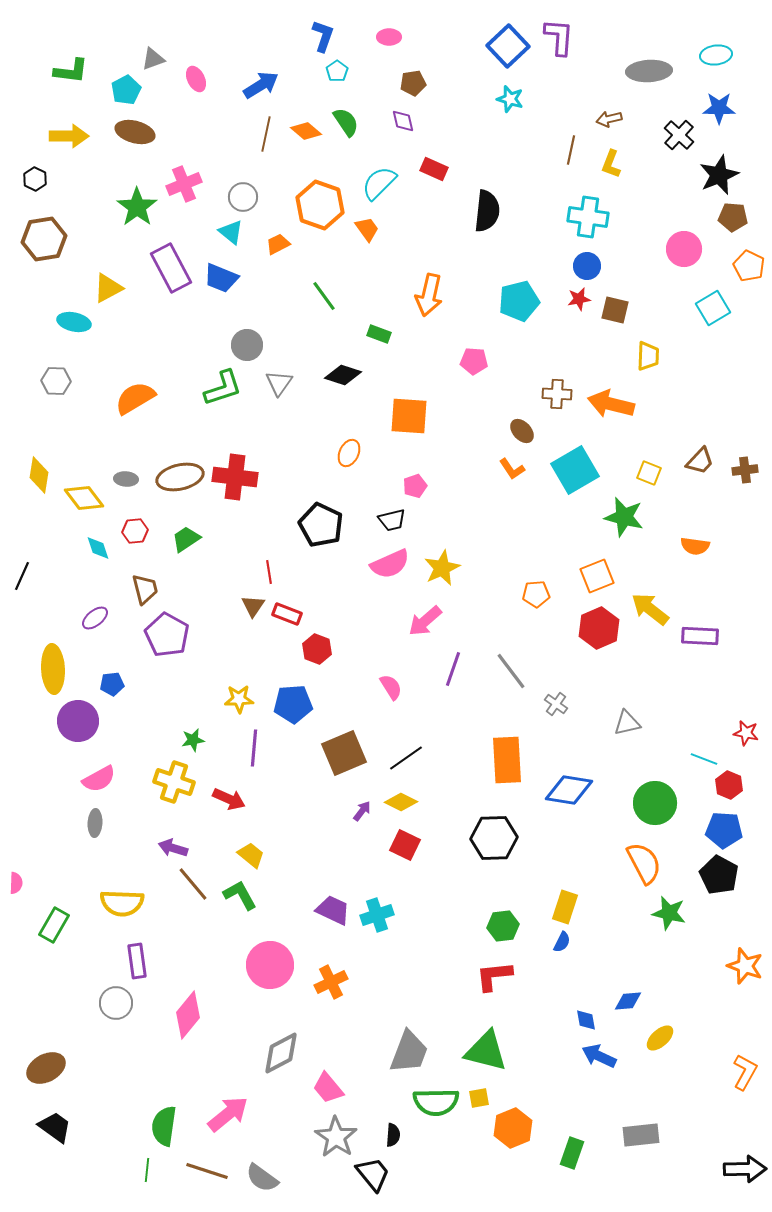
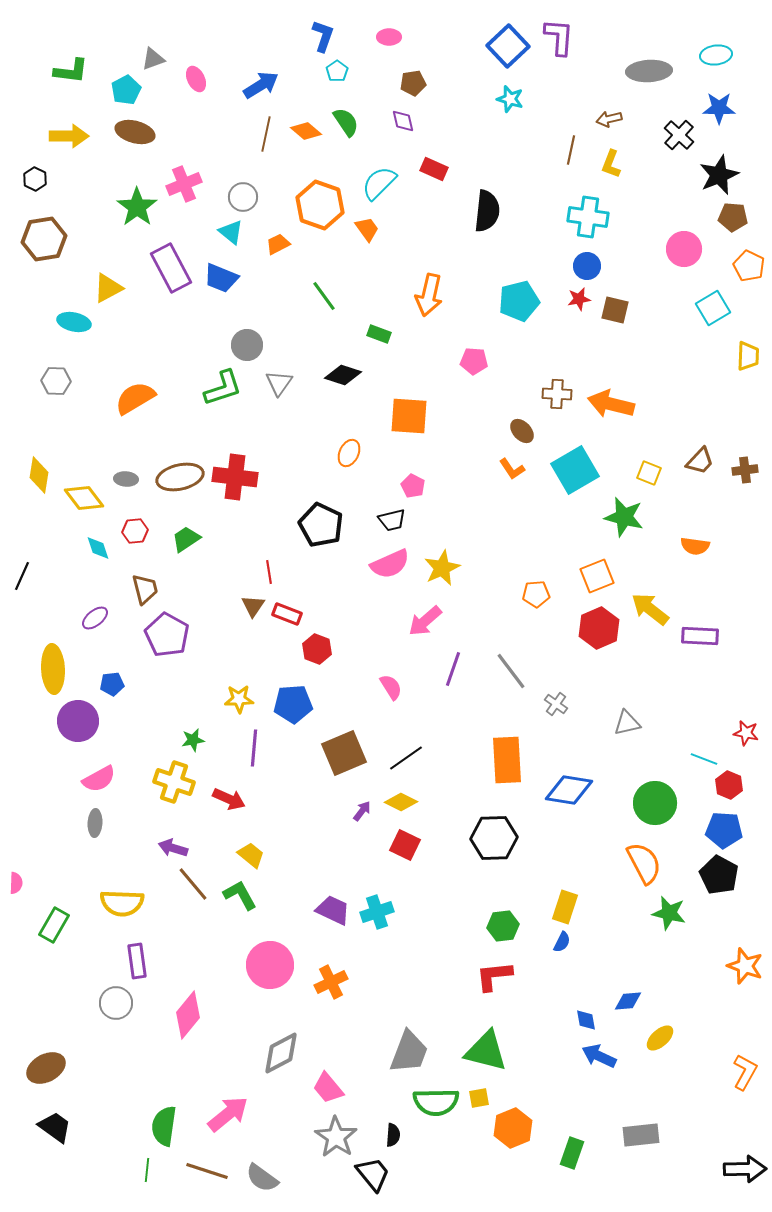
yellow trapezoid at (648, 356): moved 100 px right
pink pentagon at (415, 486): moved 2 px left; rotated 25 degrees counterclockwise
cyan cross at (377, 915): moved 3 px up
